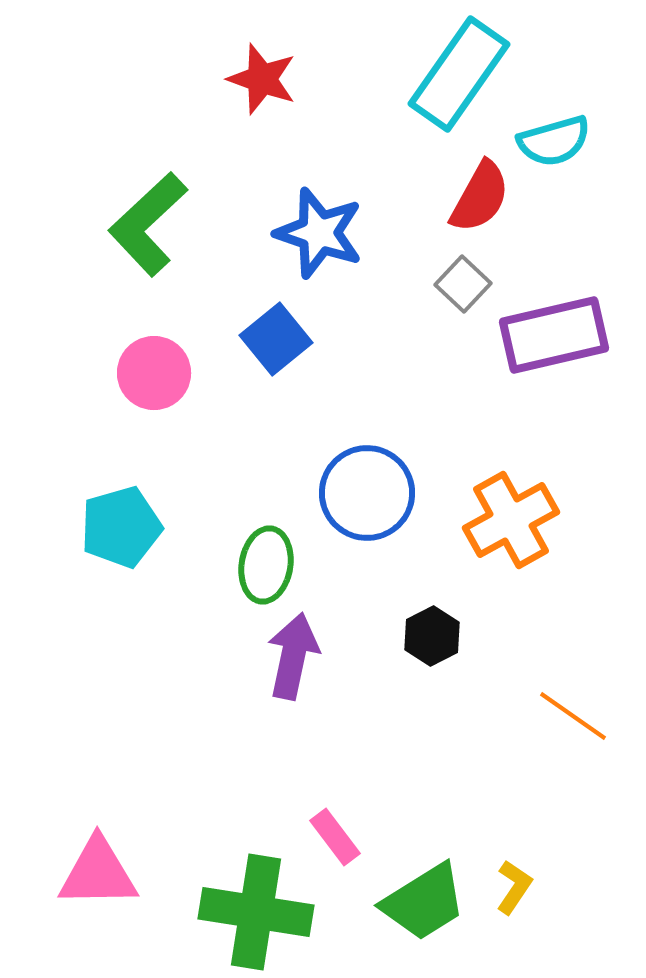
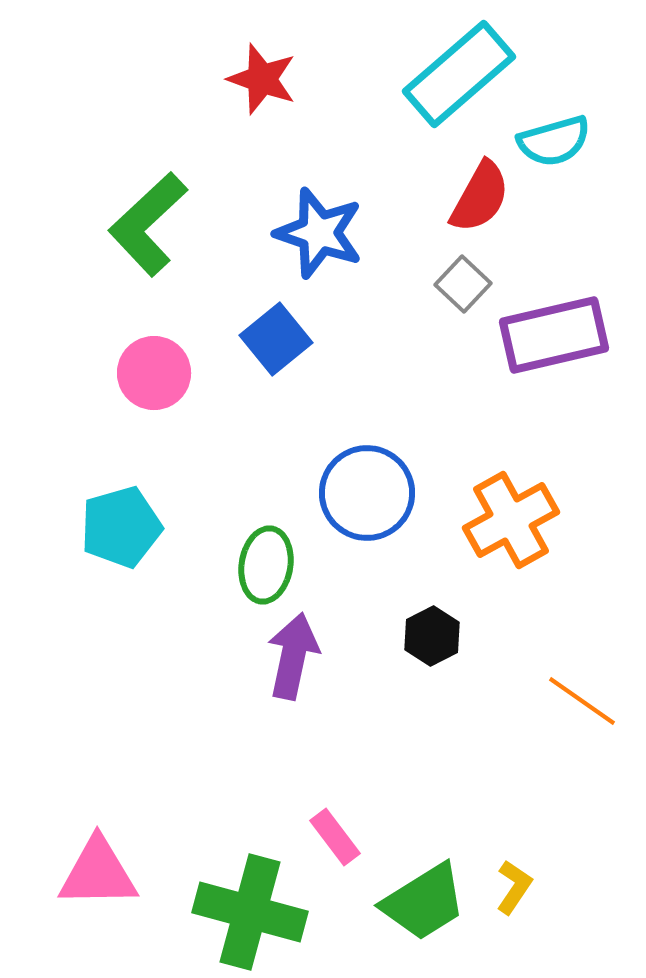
cyan rectangle: rotated 14 degrees clockwise
orange line: moved 9 px right, 15 px up
green cross: moved 6 px left; rotated 6 degrees clockwise
